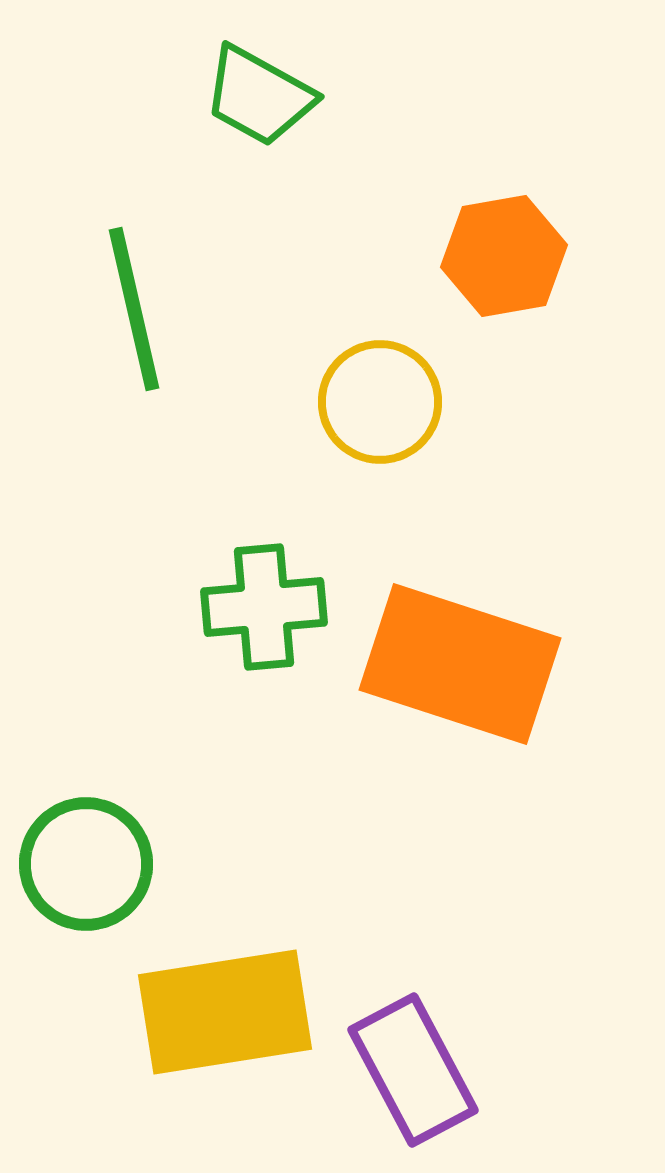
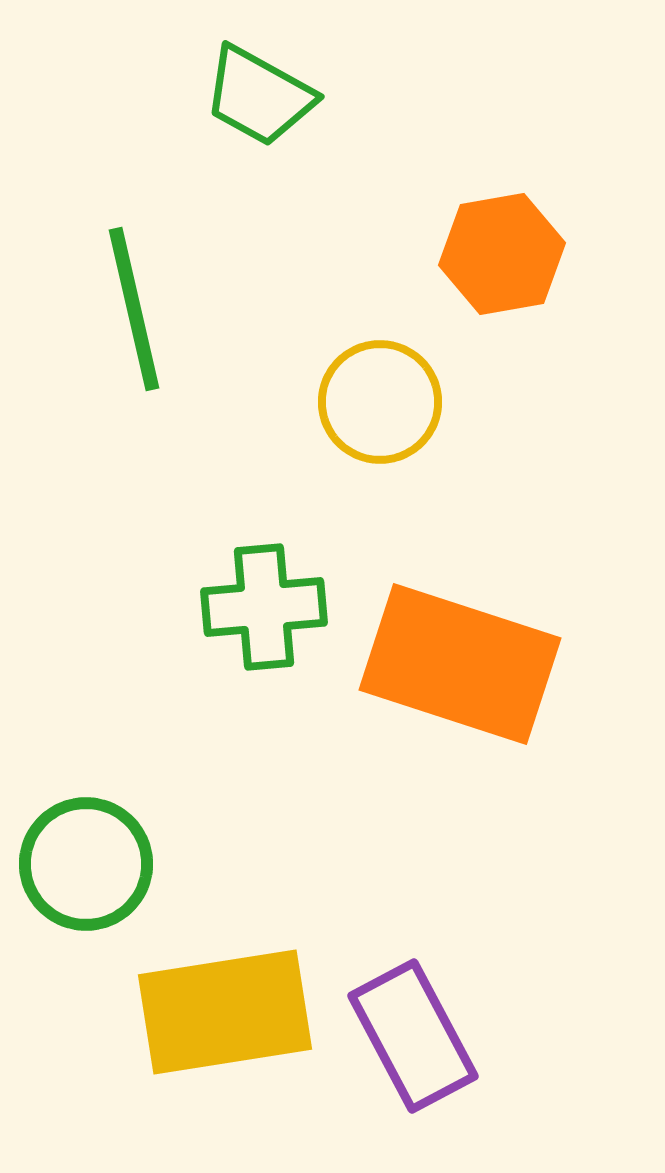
orange hexagon: moved 2 px left, 2 px up
purple rectangle: moved 34 px up
